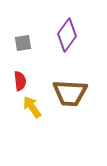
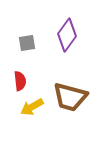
gray square: moved 4 px right
brown trapezoid: moved 4 px down; rotated 12 degrees clockwise
yellow arrow: rotated 85 degrees counterclockwise
